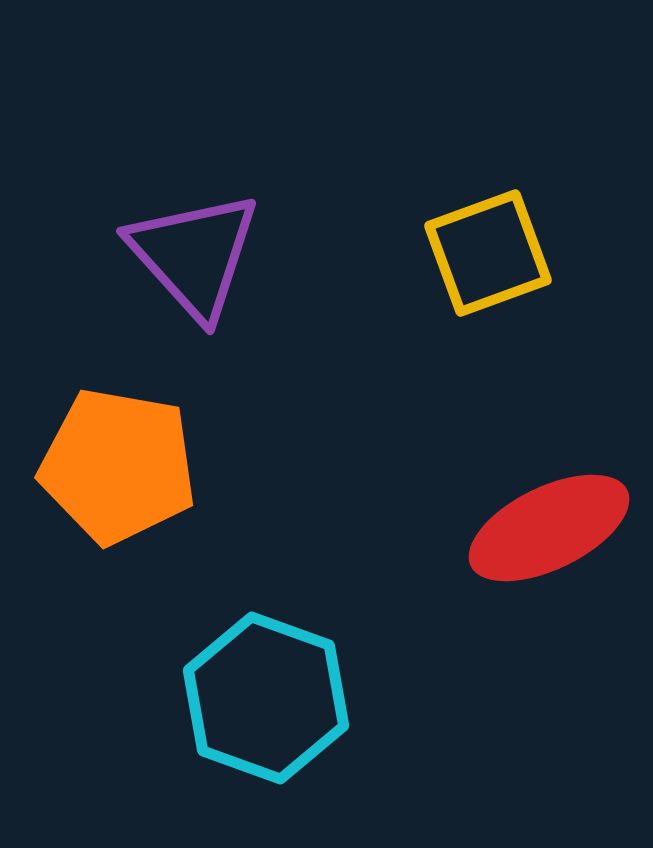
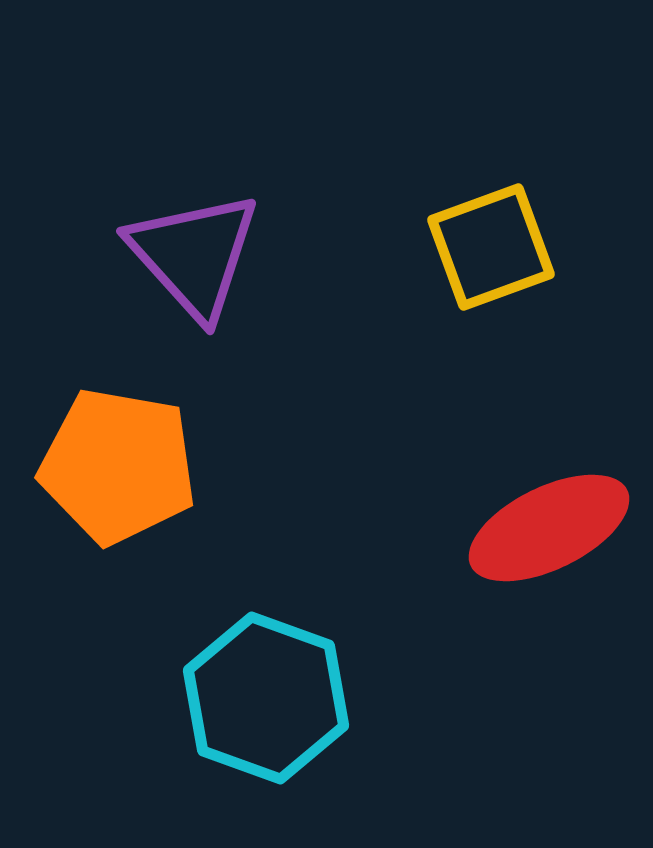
yellow square: moved 3 px right, 6 px up
